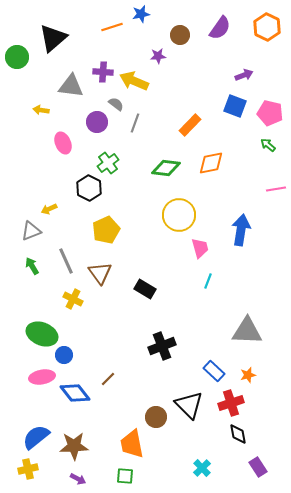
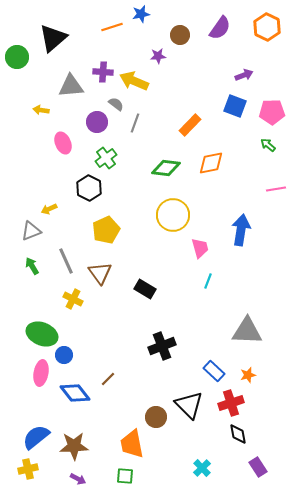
gray triangle at (71, 86): rotated 12 degrees counterclockwise
pink pentagon at (270, 113): moved 2 px right, 1 px up; rotated 15 degrees counterclockwise
green cross at (108, 163): moved 2 px left, 5 px up
yellow circle at (179, 215): moved 6 px left
pink ellipse at (42, 377): moved 1 px left, 4 px up; rotated 70 degrees counterclockwise
